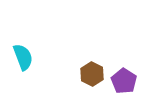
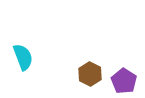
brown hexagon: moved 2 px left
